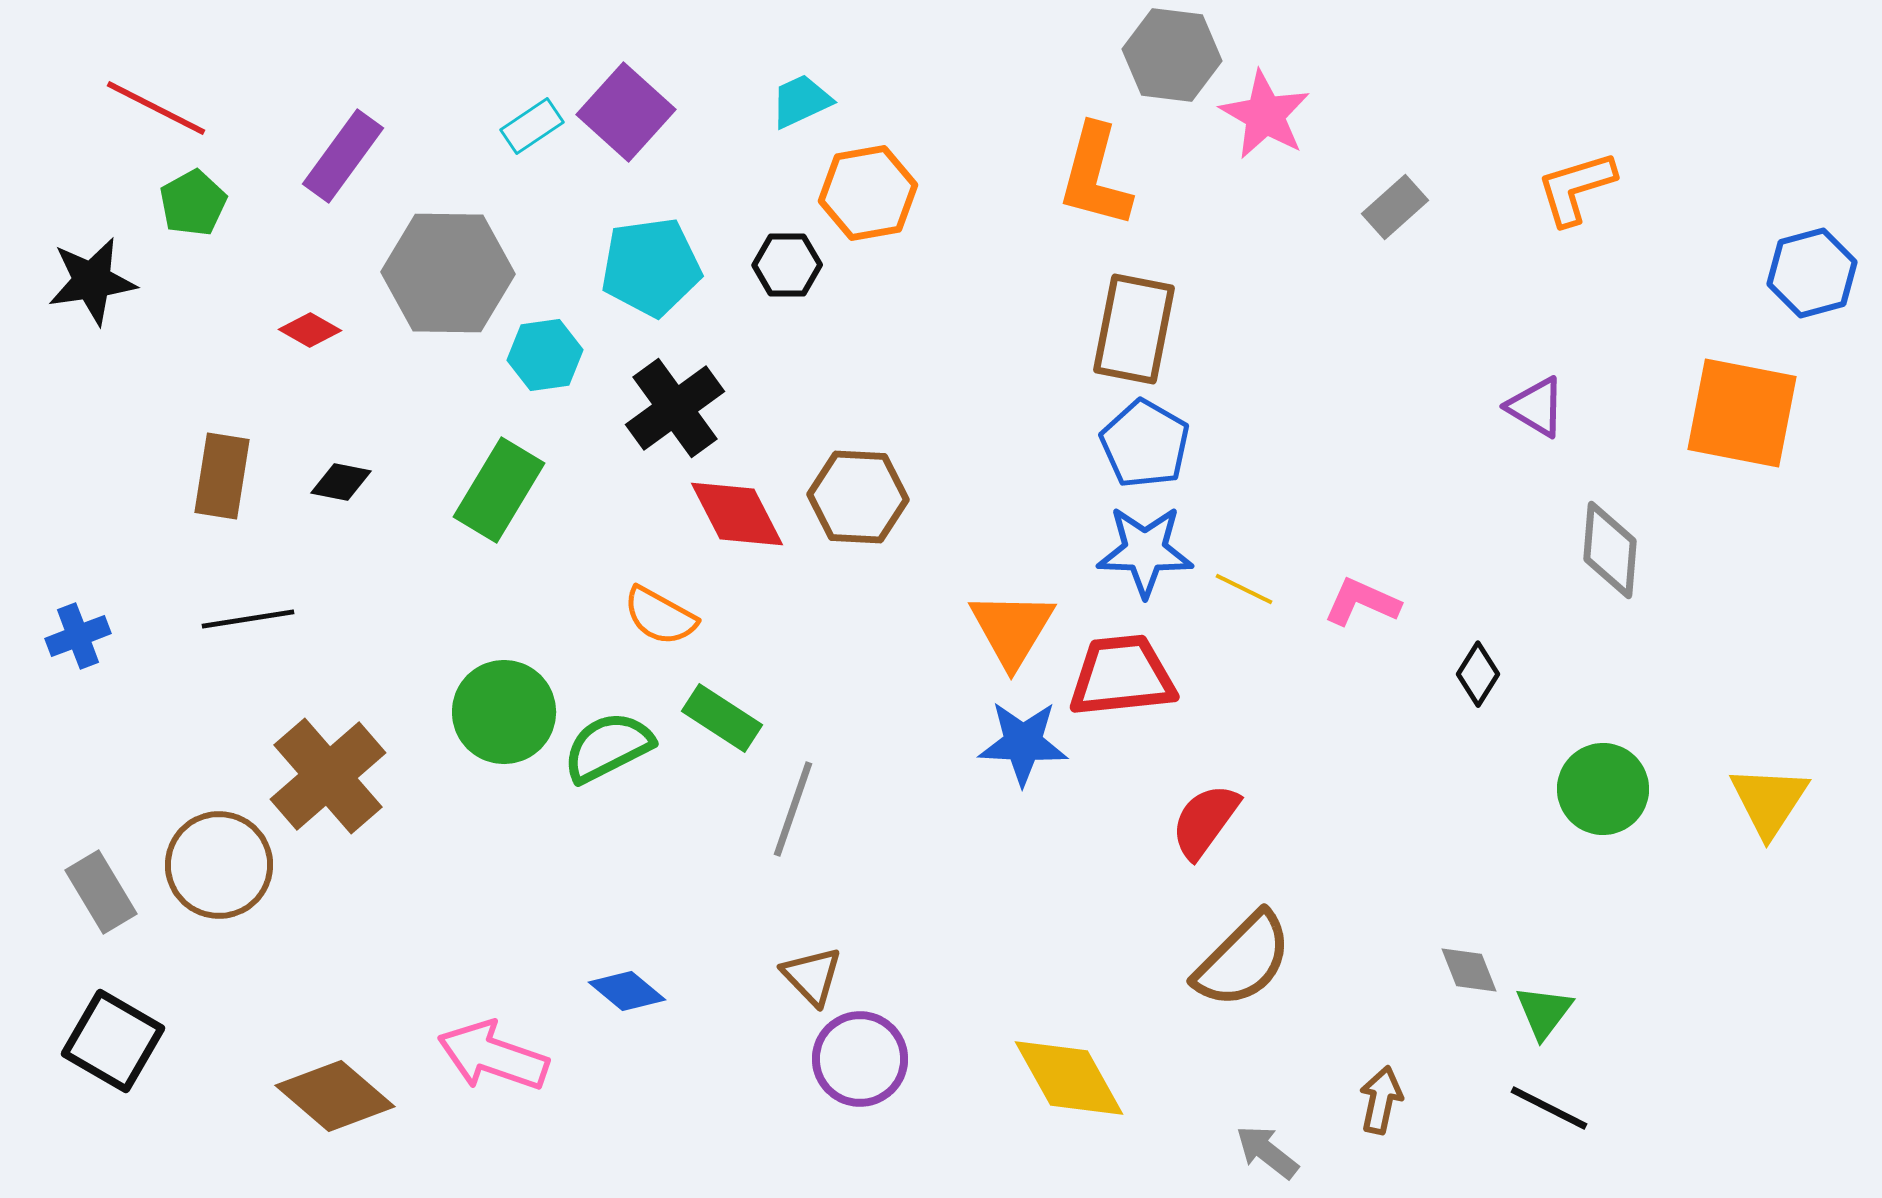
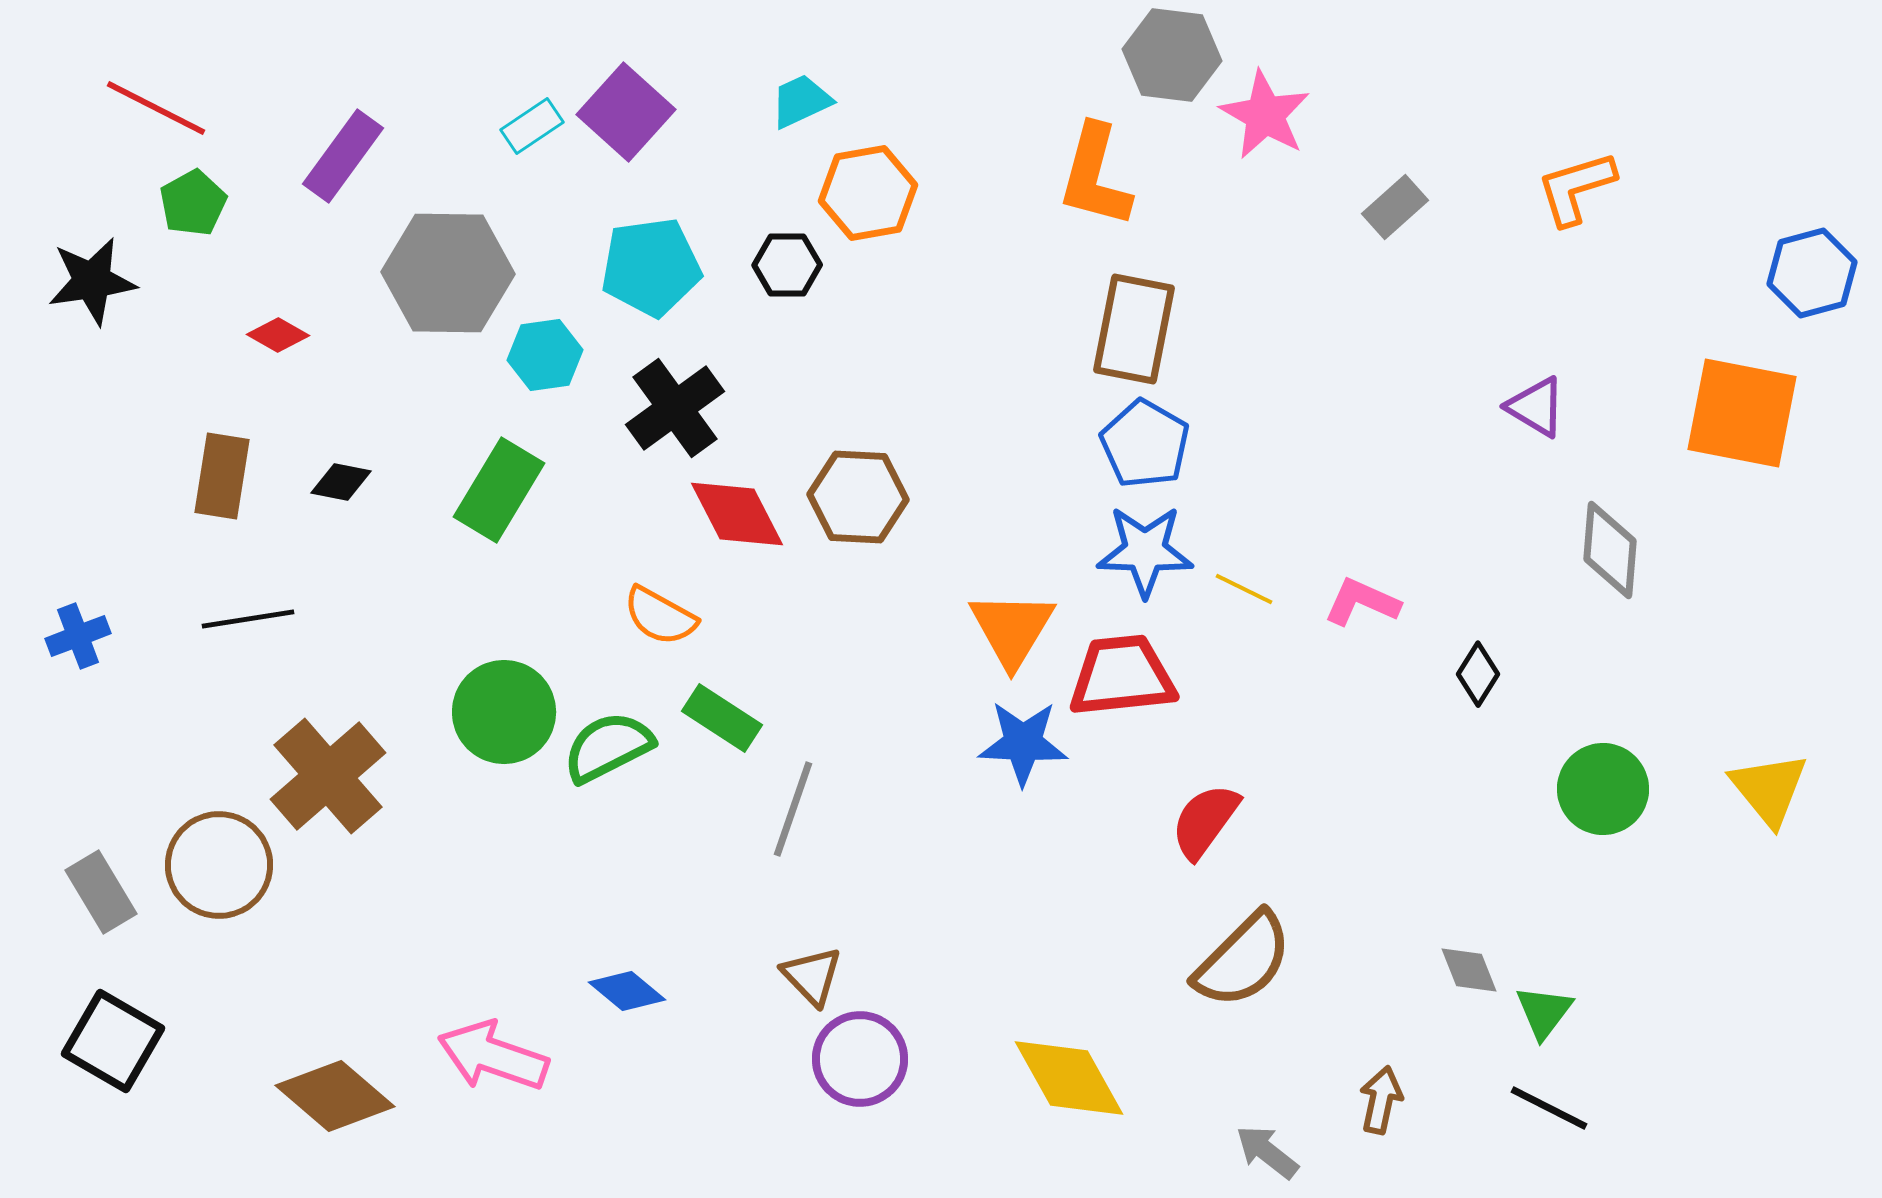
red diamond at (310, 330): moved 32 px left, 5 px down
yellow triangle at (1769, 801): moved 12 px up; rotated 12 degrees counterclockwise
